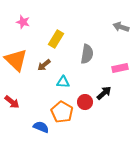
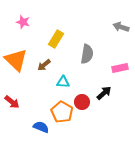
red circle: moved 3 px left
